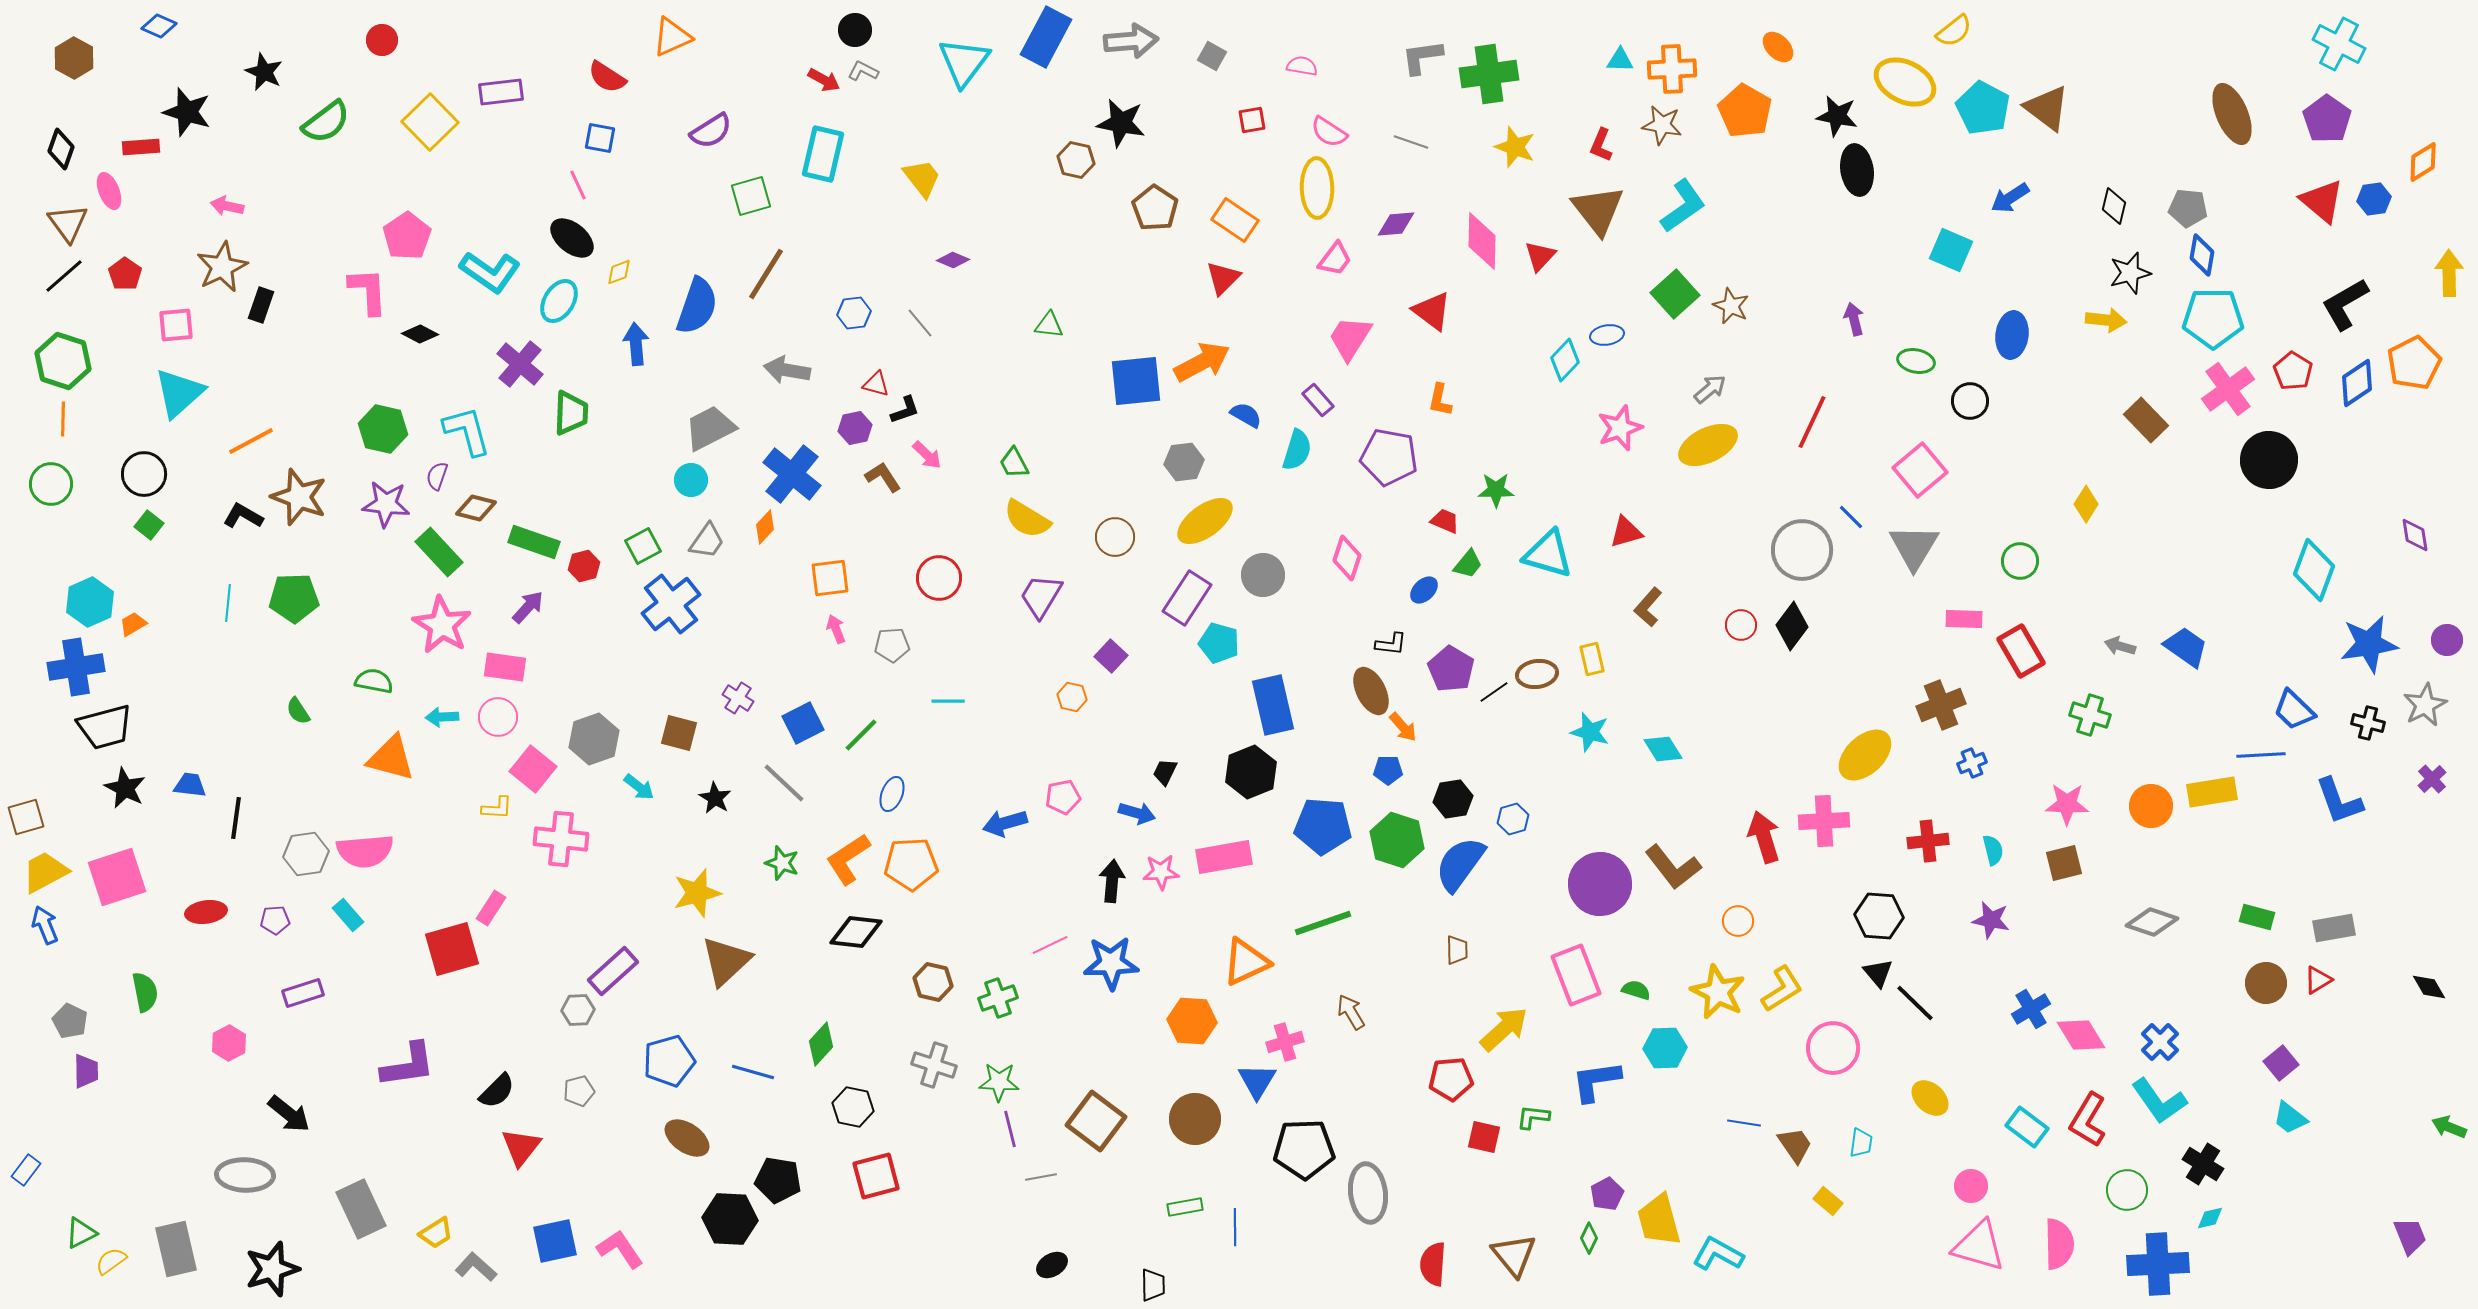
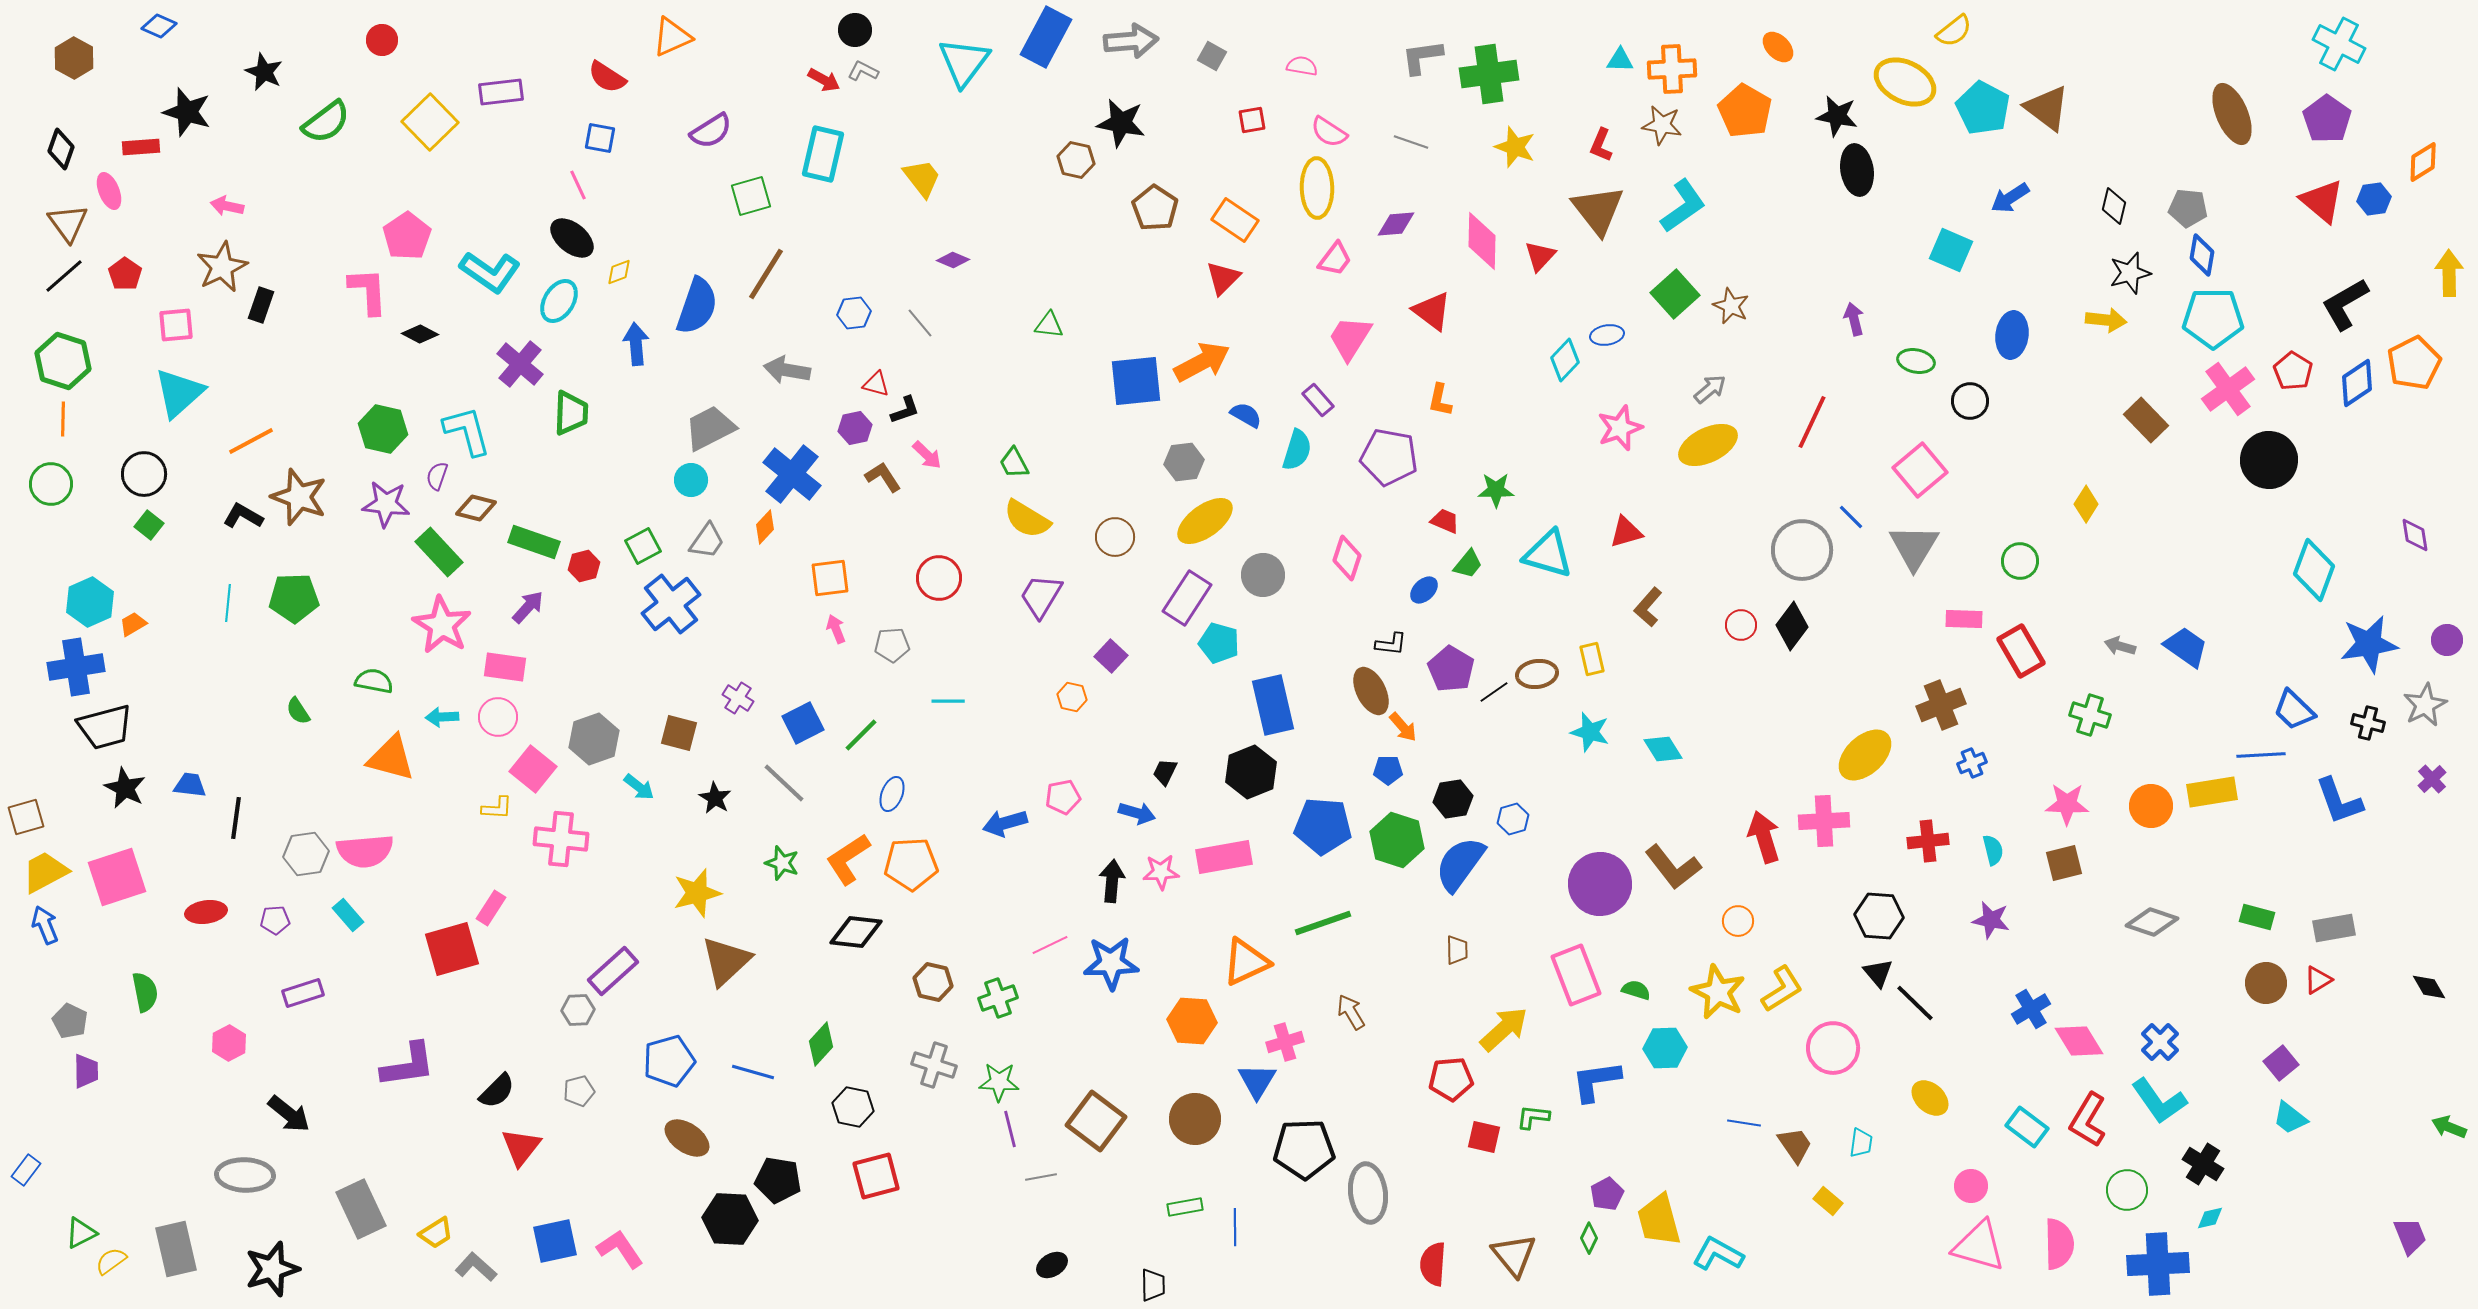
pink diamond at (2081, 1035): moved 2 px left, 6 px down
